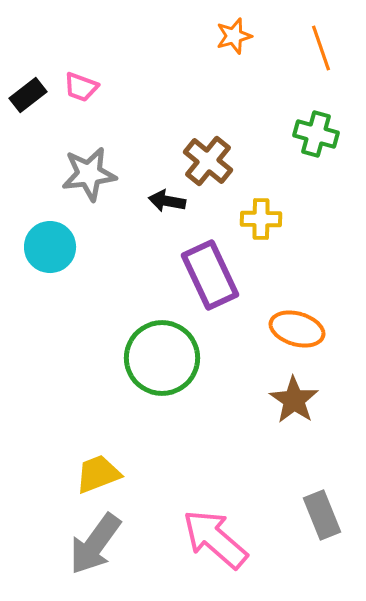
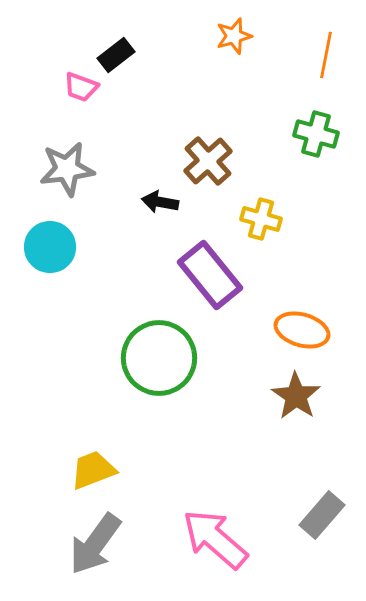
orange line: moved 5 px right, 7 px down; rotated 30 degrees clockwise
black rectangle: moved 88 px right, 40 px up
brown cross: rotated 9 degrees clockwise
gray star: moved 22 px left, 5 px up
black arrow: moved 7 px left, 1 px down
yellow cross: rotated 15 degrees clockwise
purple rectangle: rotated 14 degrees counterclockwise
orange ellipse: moved 5 px right, 1 px down
green circle: moved 3 px left
brown star: moved 2 px right, 4 px up
yellow trapezoid: moved 5 px left, 4 px up
gray rectangle: rotated 63 degrees clockwise
